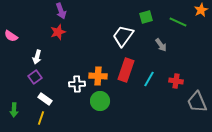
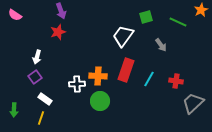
pink semicircle: moved 4 px right, 21 px up
gray trapezoid: moved 4 px left, 1 px down; rotated 70 degrees clockwise
